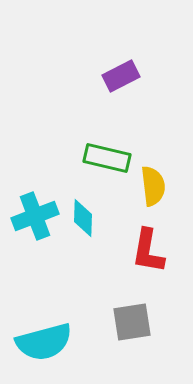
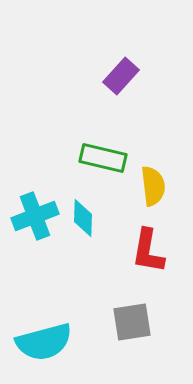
purple rectangle: rotated 21 degrees counterclockwise
green rectangle: moved 4 px left
